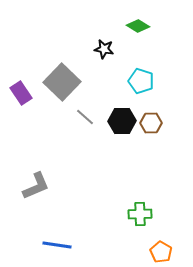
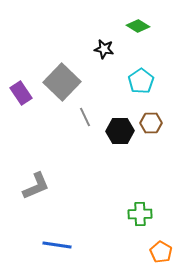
cyan pentagon: rotated 20 degrees clockwise
gray line: rotated 24 degrees clockwise
black hexagon: moved 2 px left, 10 px down
